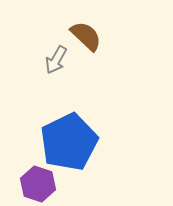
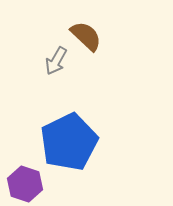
gray arrow: moved 1 px down
purple hexagon: moved 13 px left
